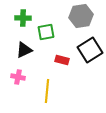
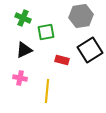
green cross: rotated 21 degrees clockwise
pink cross: moved 2 px right, 1 px down
